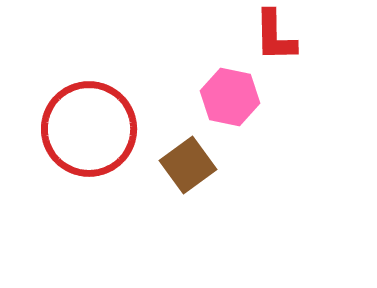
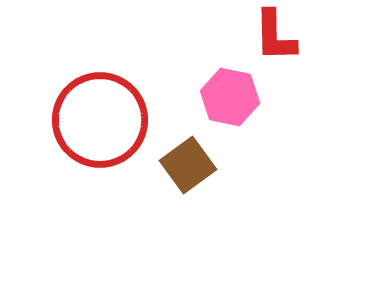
red circle: moved 11 px right, 9 px up
